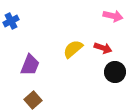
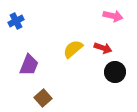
blue cross: moved 5 px right
purple trapezoid: moved 1 px left
brown square: moved 10 px right, 2 px up
